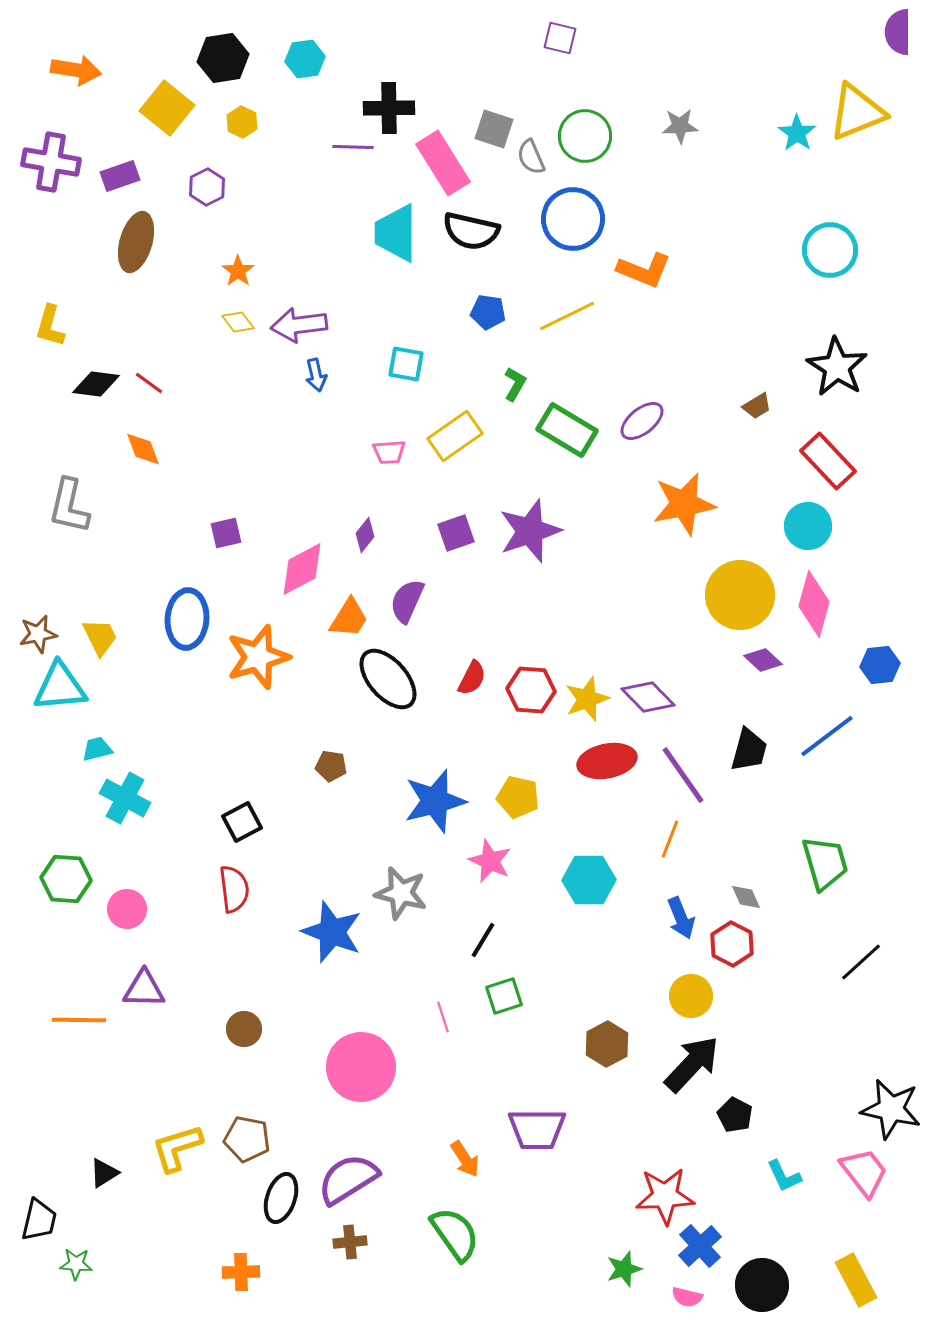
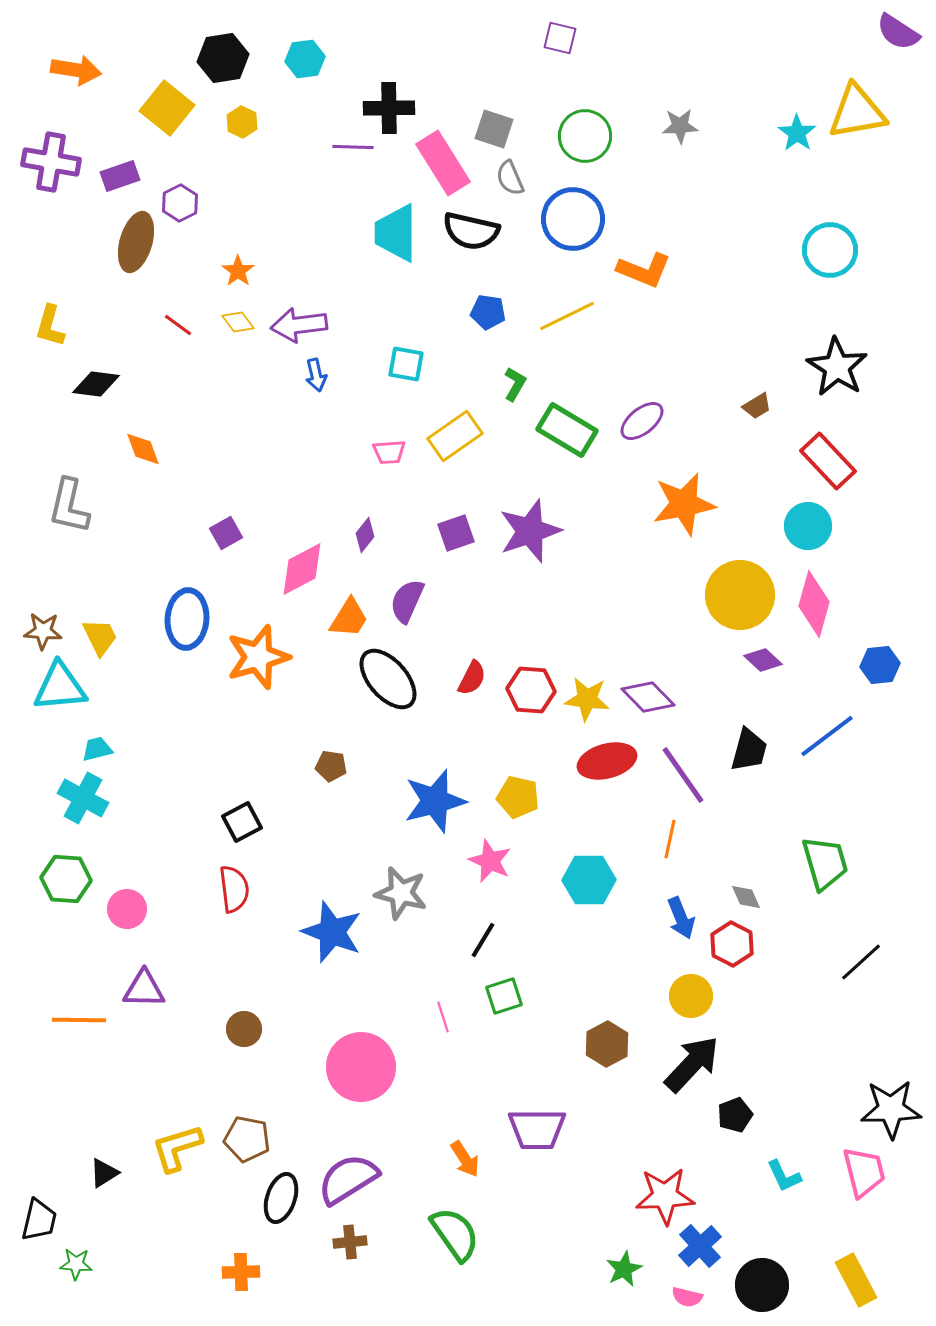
purple semicircle at (898, 32): rotated 57 degrees counterclockwise
yellow triangle at (857, 112): rotated 12 degrees clockwise
gray semicircle at (531, 157): moved 21 px left, 21 px down
purple hexagon at (207, 187): moved 27 px left, 16 px down
red line at (149, 383): moved 29 px right, 58 px up
purple square at (226, 533): rotated 16 degrees counterclockwise
brown star at (38, 634): moved 5 px right, 3 px up; rotated 15 degrees clockwise
yellow star at (587, 699): rotated 27 degrees clockwise
red ellipse at (607, 761): rotated 4 degrees counterclockwise
cyan cross at (125, 798): moved 42 px left
orange line at (670, 839): rotated 9 degrees counterclockwise
black star at (891, 1109): rotated 14 degrees counterclockwise
black pentagon at (735, 1115): rotated 24 degrees clockwise
pink trapezoid at (864, 1172): rotated 24 degrees clockwise
green star at (624, 1269): rotated 9 degrees counterclockwise
